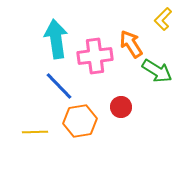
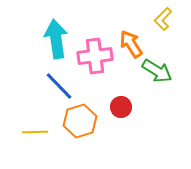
orange hexagon: rotated 8 degrees counterclockwise
